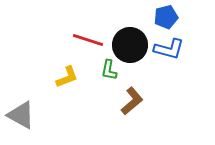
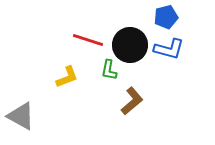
gray triangle: moved 1 px down
